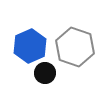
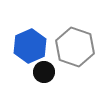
black circle: moved 1 px left, 1 px up
